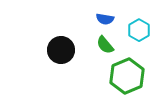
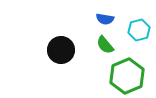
cyan hexagon: rotated 15 degrees clockwise
